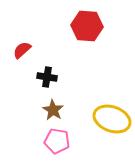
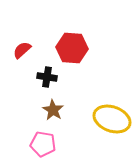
red hexagon: moved 15 px left, 22 px down
pink pentagon: moved 14 px left, 3 px down
